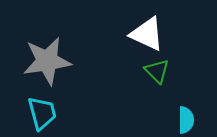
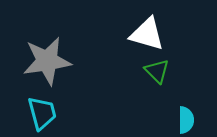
white triangle: rotated 9 degrees counterclockwise
